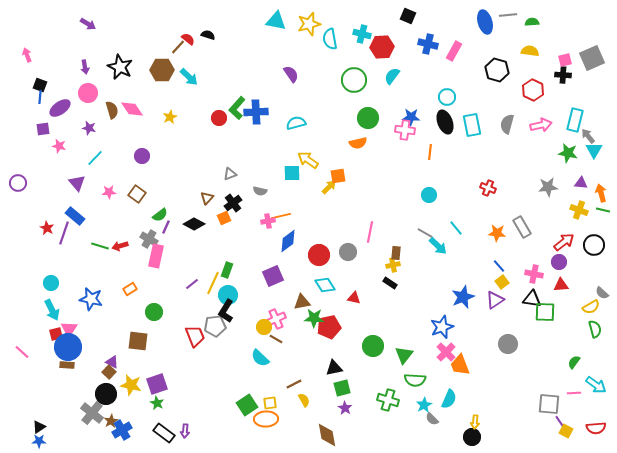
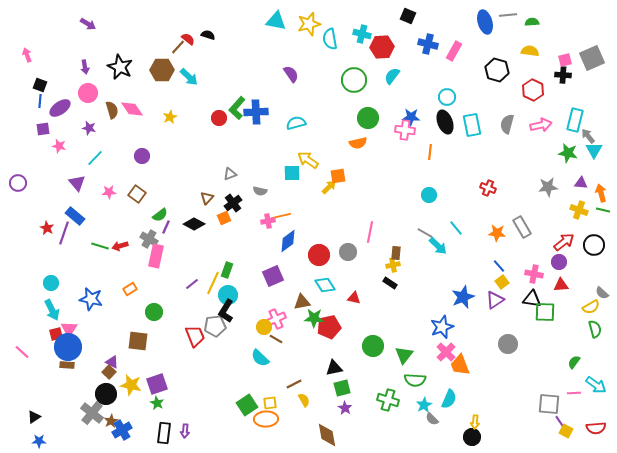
blue line at (40, 97): moved 4 px down
black triangle at (39, 427): moved 5 px left, 10 px up
black rectangle at (164, 433): rotated 60 degrees clockwise
